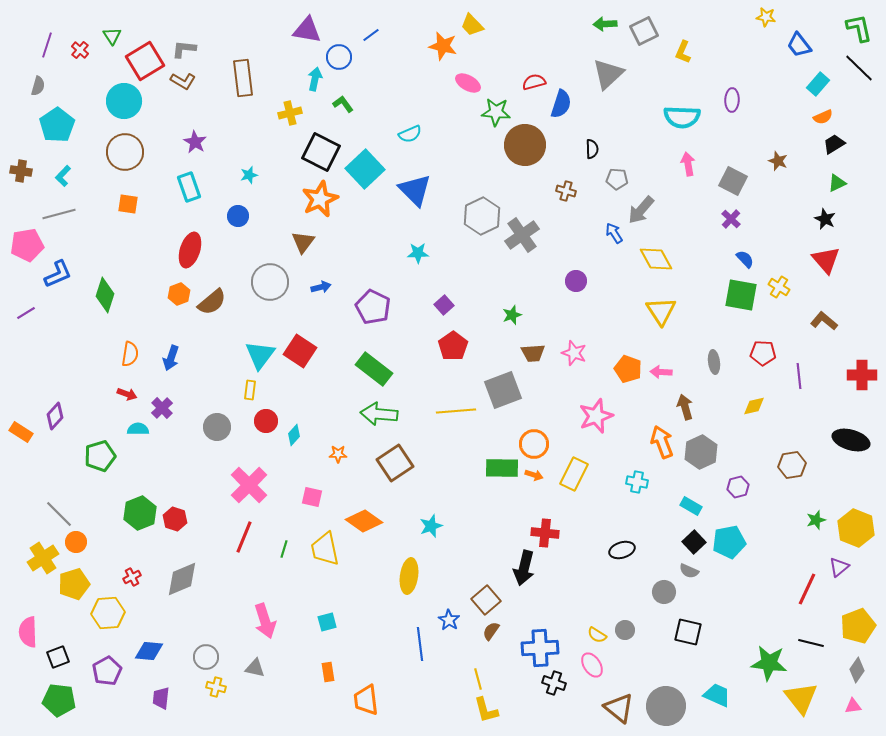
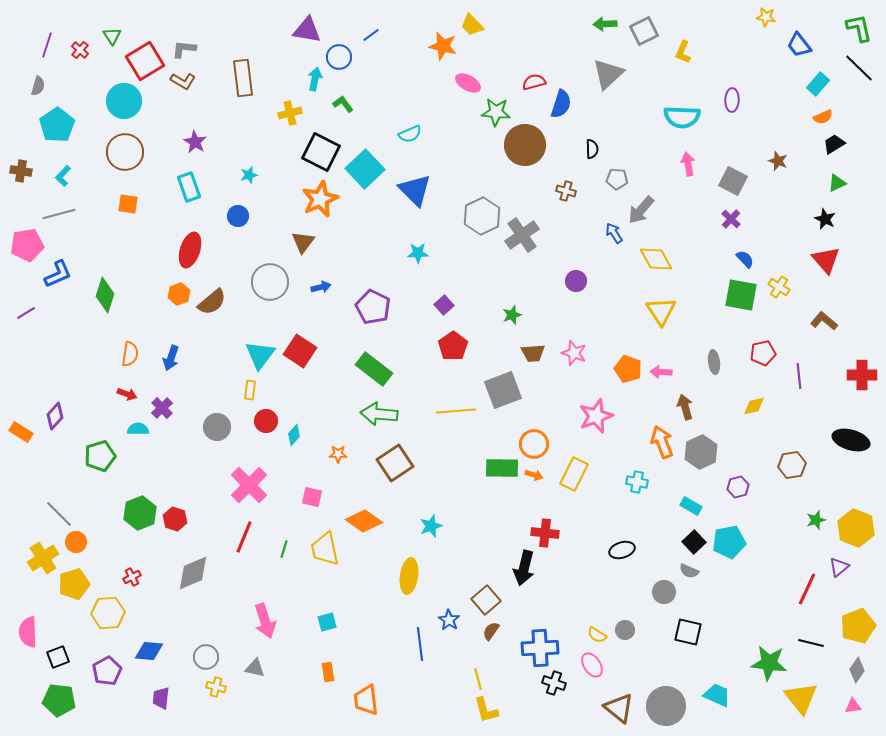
red pentagon at (763, 353): rotated 15 degrees counterclockwise
gray diamond at (182, 579): moved 11 px right, 6 px up
